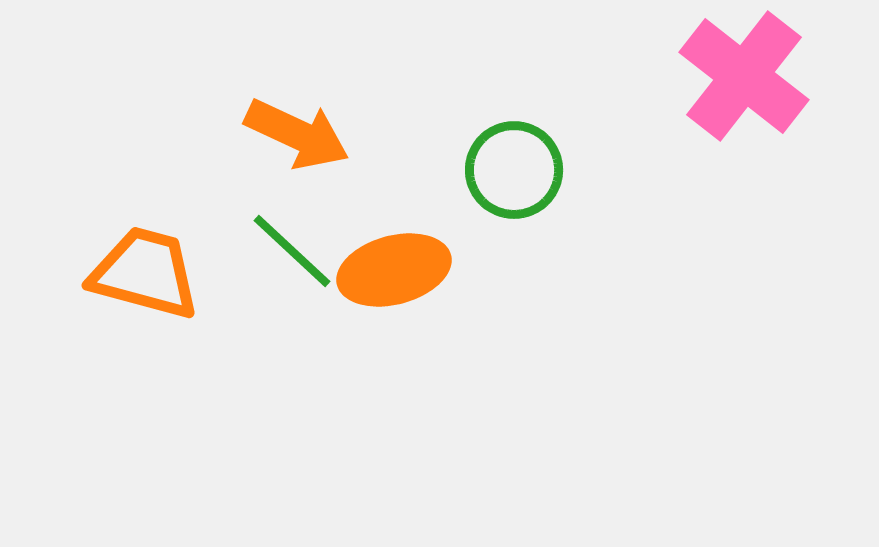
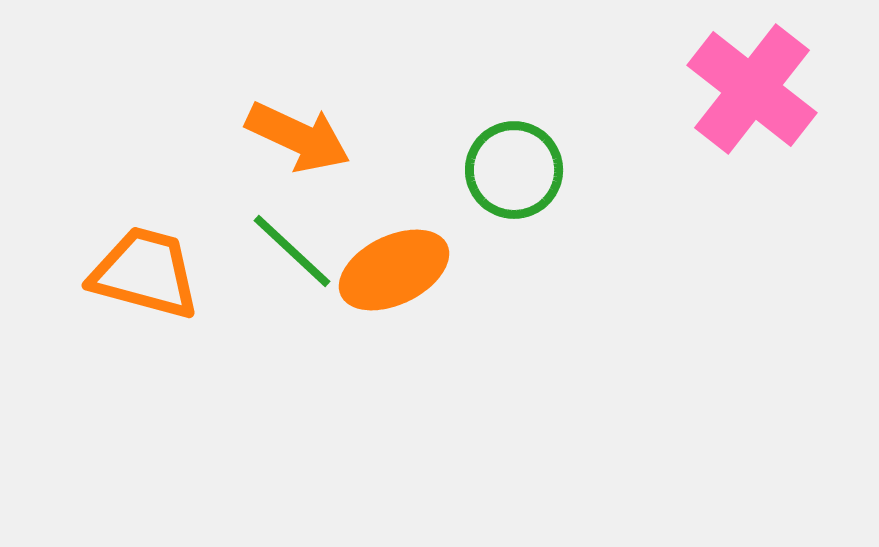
pink cross: moved 8 px right, 13 px down
orange arrow: moved 1 px right, 3 px down
orange ellipse: rotated 11 degrees counterclockwise
